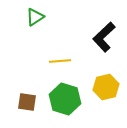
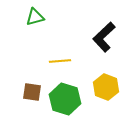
green triangle: rotated 18 degrees clockwise
yellow hexagon: rotated 25 degrees counterclockwise
brown square: moved 5 px right, 10 px up
